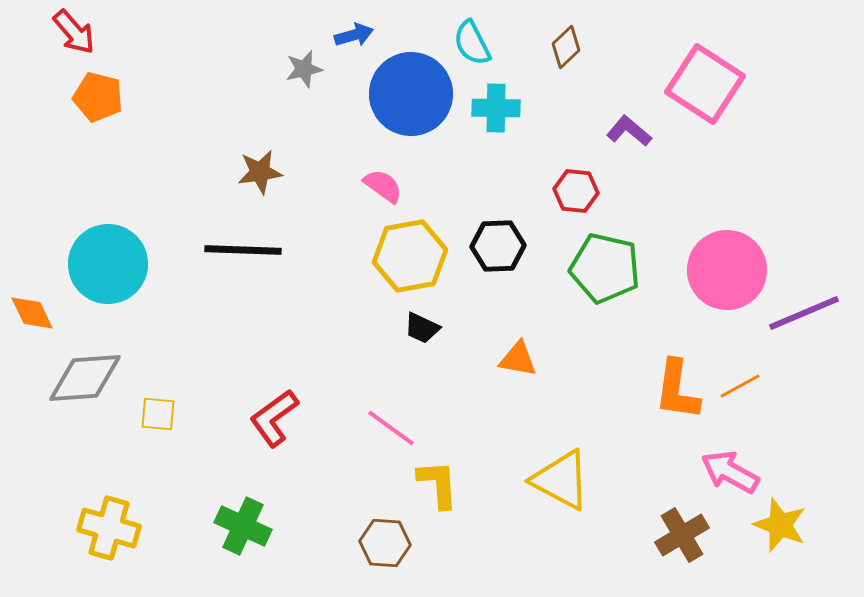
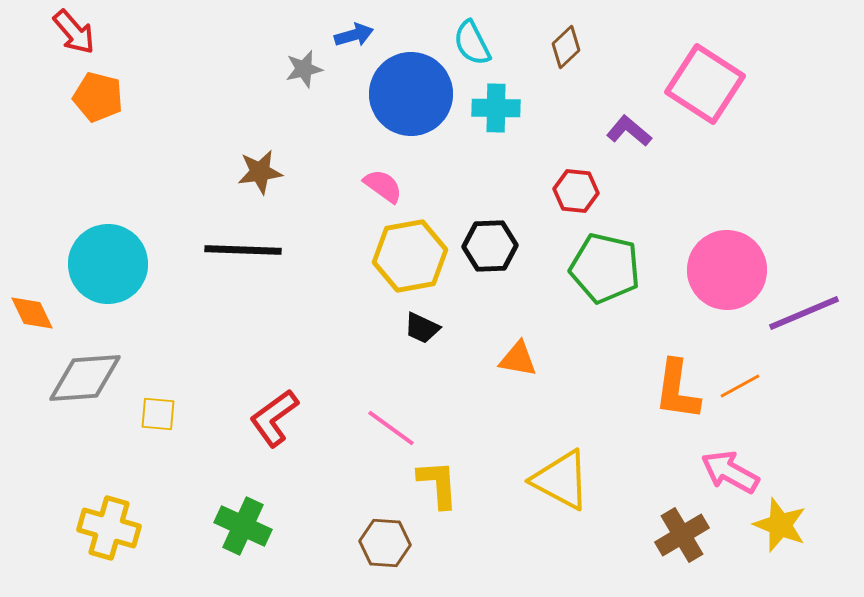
black hexagon: moved 8 px left
